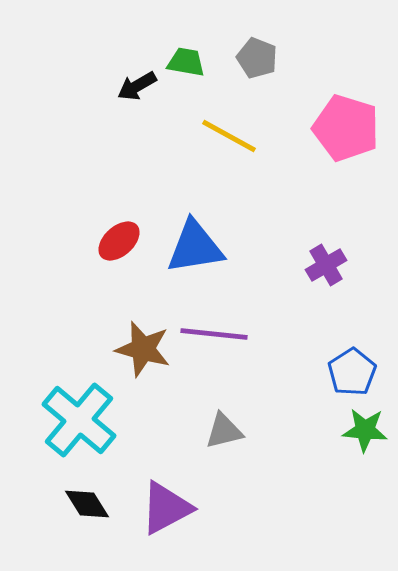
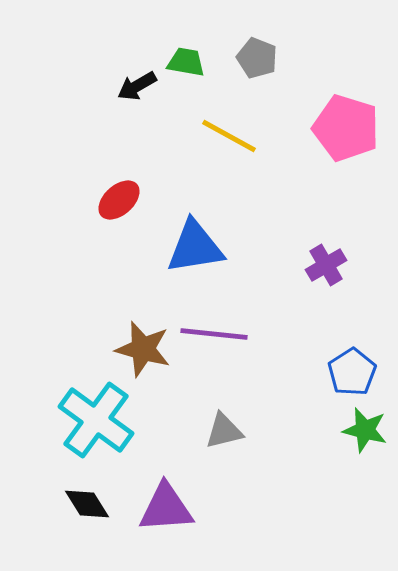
red ellipse: moved 41 px up
cyan cross: moved 17 px right; rotated 4 degrees counterclockwise
green star: rotated 9 degrees clockwise
purple triangle: rotated 24 degrees clockwise
